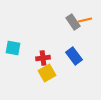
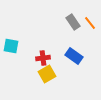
orange line: moved 5 px right, 3 px down; rotated 64 degrees clockwise
cyan square: moved 2 px left, 2 px up
blue rectangle: rotated 18 degrees counterclockwise
yellow square: moved 1 px down
